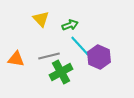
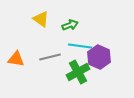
yellow triangle: rotated 12 degrees counterclockwise
cyan line: rotated 40 degrees counterclockwise
gray line: moved 1 px right, 1 px down
green cross: moved 17 px right
